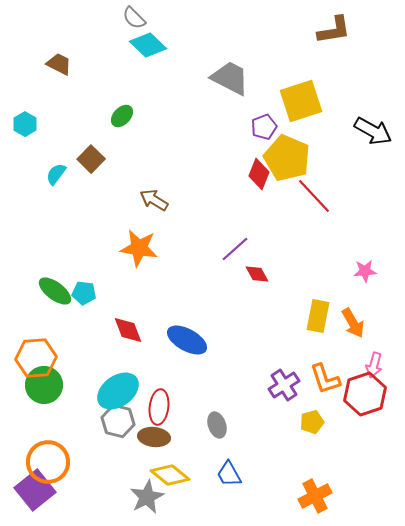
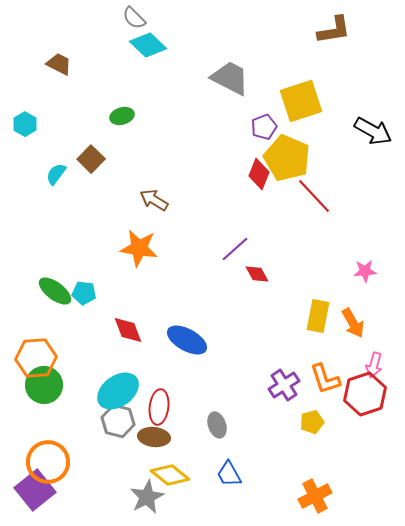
green ellipse at (122, 116): rotated 30 degrees clockwise
